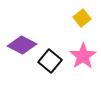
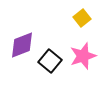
purple diamond: rotated 48 degrees counterclockwise
pink star: rotated 16 degrees clockwise
